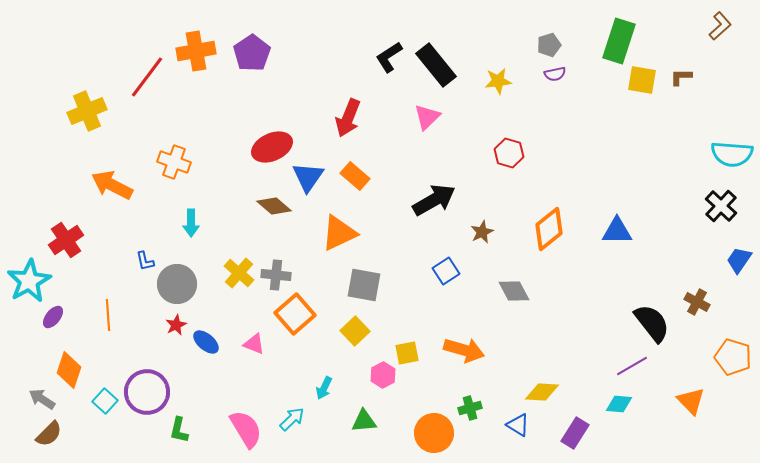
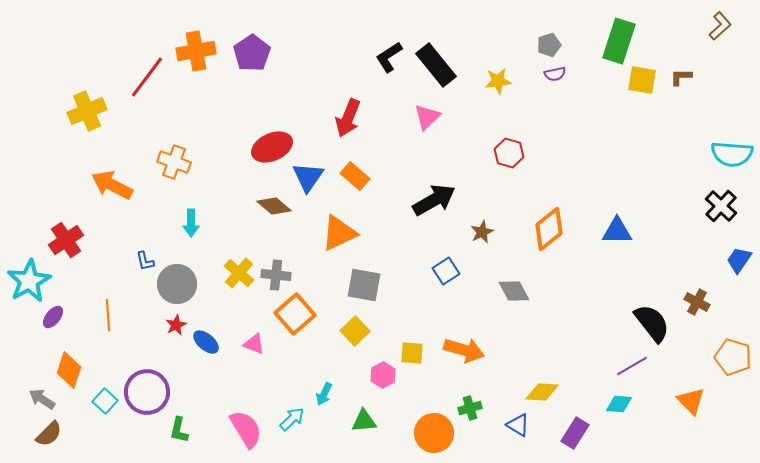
yellow square at (407, 353): moved 5 px right; rotated 15 degrees clockwise
cyan arrow at (324, 388): moved 6 px down
